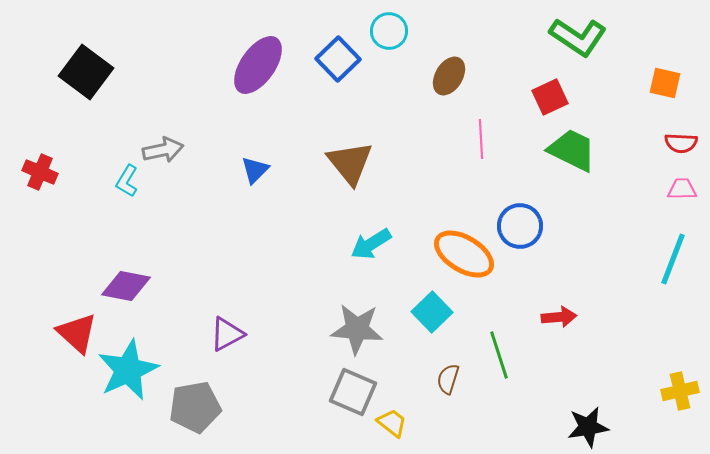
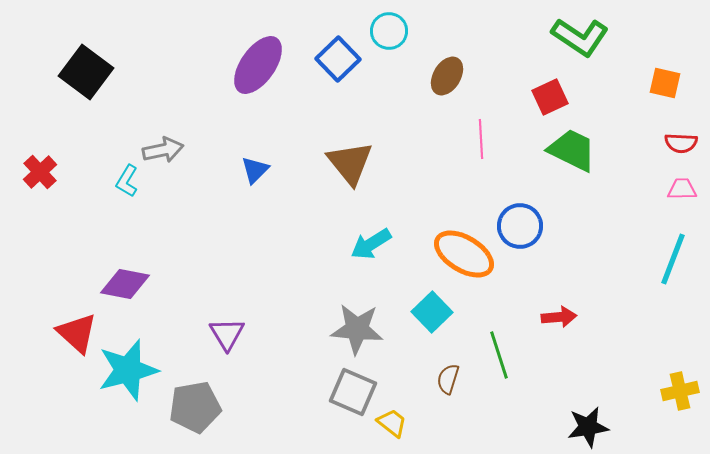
green L-shape: moved 2 px right
brown ellipse: moved 2 px left
red cross: rotated 24 degrees clockwise
purple diamond: moved 1 px left, 2 px up
purple triangle: rotated 33 degrees counterclockwise
cyan star: rotated 10 degrees clockwise
